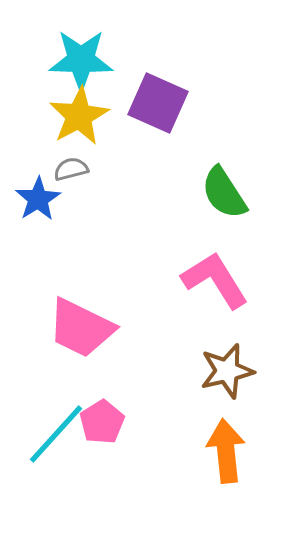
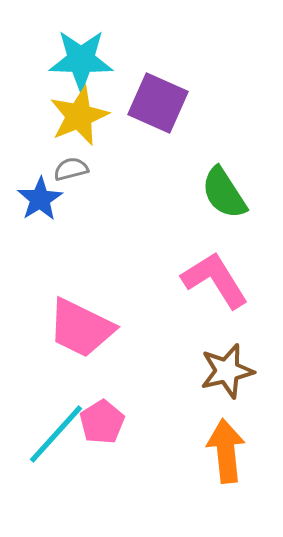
yellow star: rotated 6 degrees clockwise
blue star: moved 2 px right
